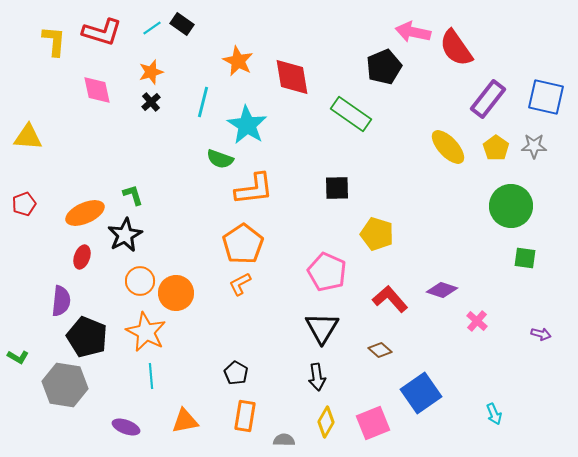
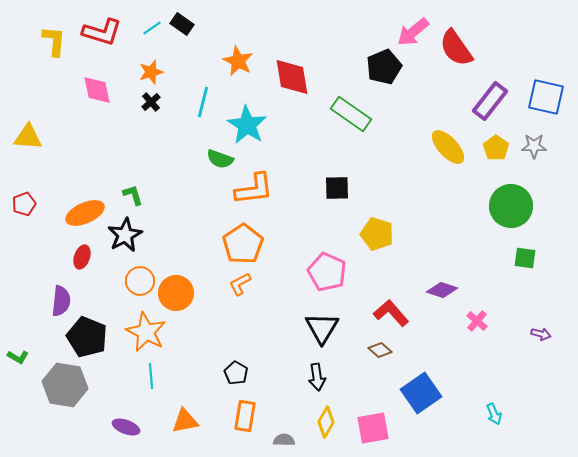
pink arrow at (413, 32): rotated 52 degrees counterclockwise
purple rectangle at (488, 99): moved 2 px right, 2 px down
red L-shape at (390, 299): moved 1 px right, 14 px down
pink square at (373, 423): moved 5 px down; rotated 12 degrees clockwise
